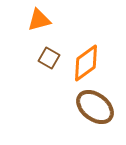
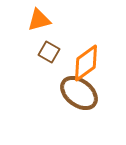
brown square: moved 6 px up
brown ellipse: moved 16 px left, 14 px up
